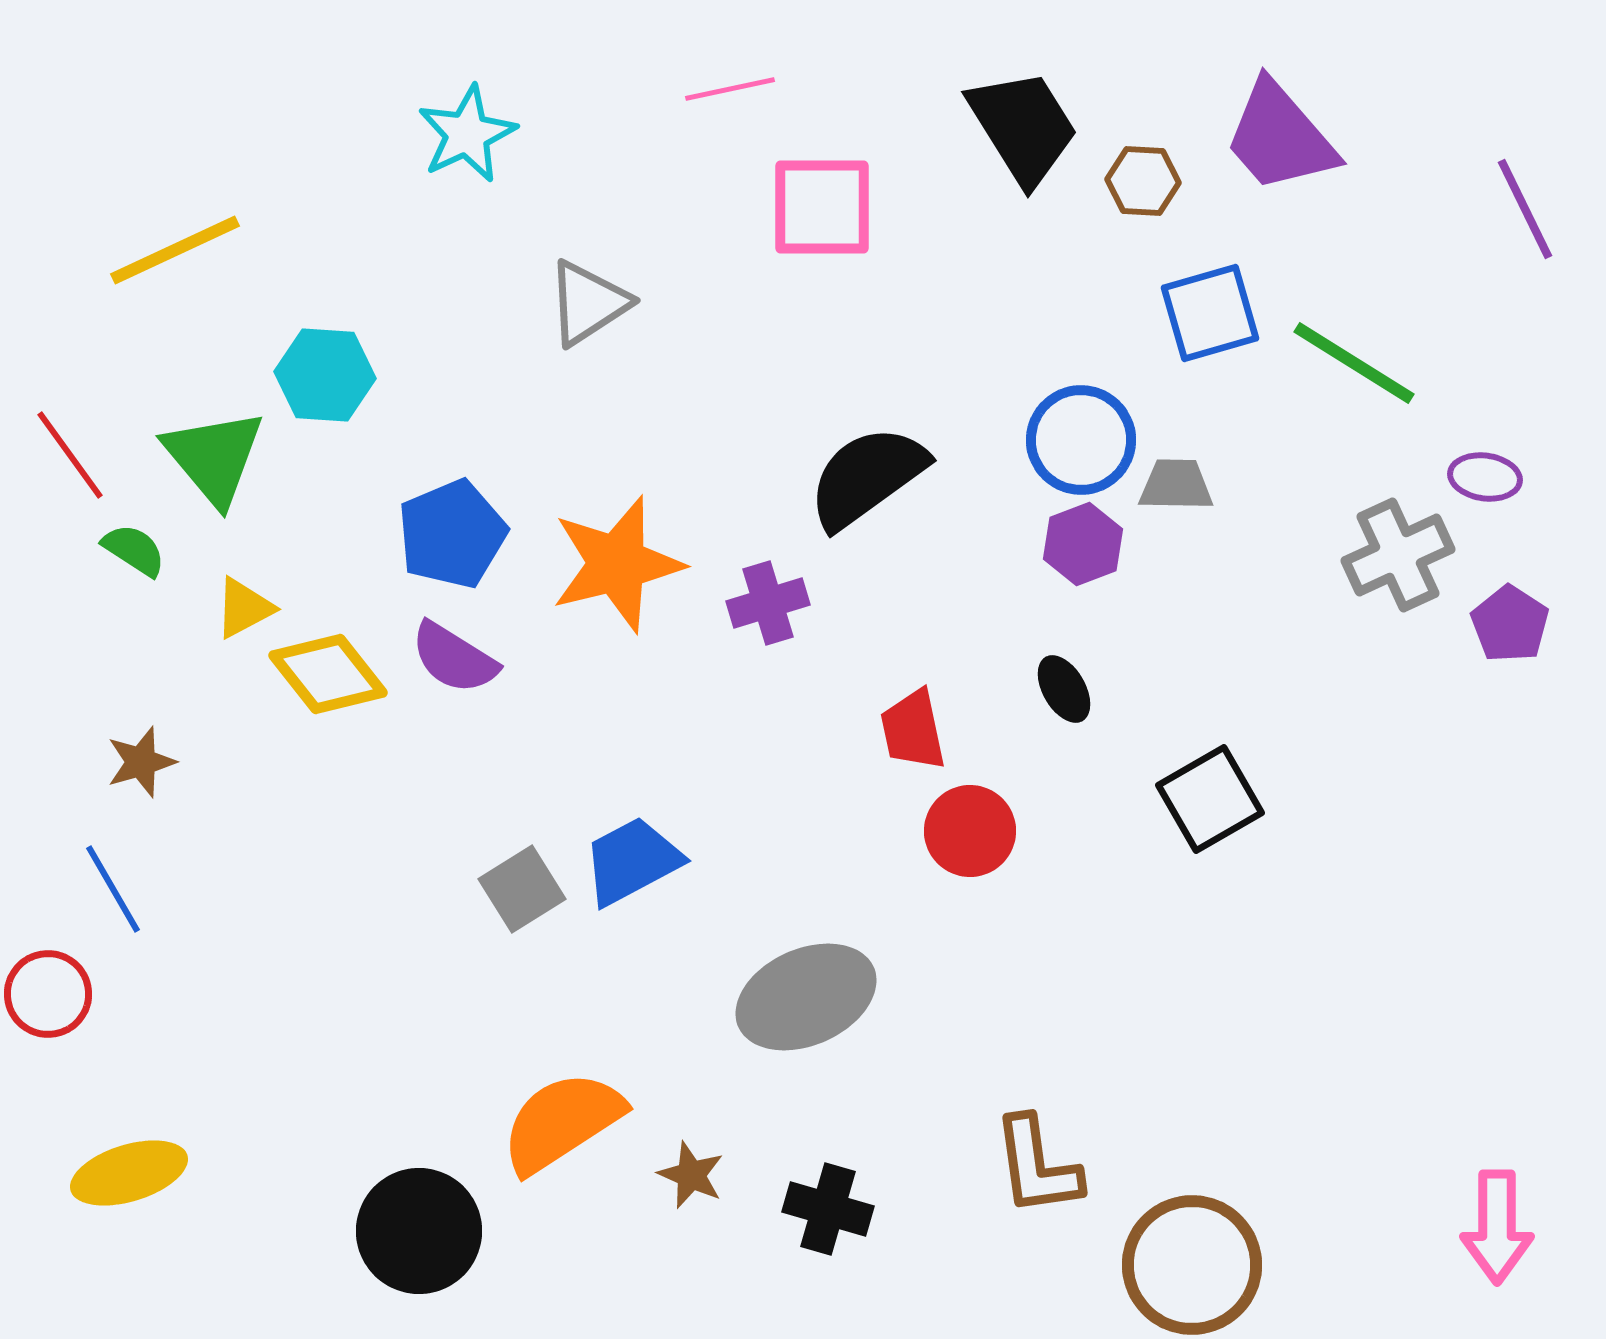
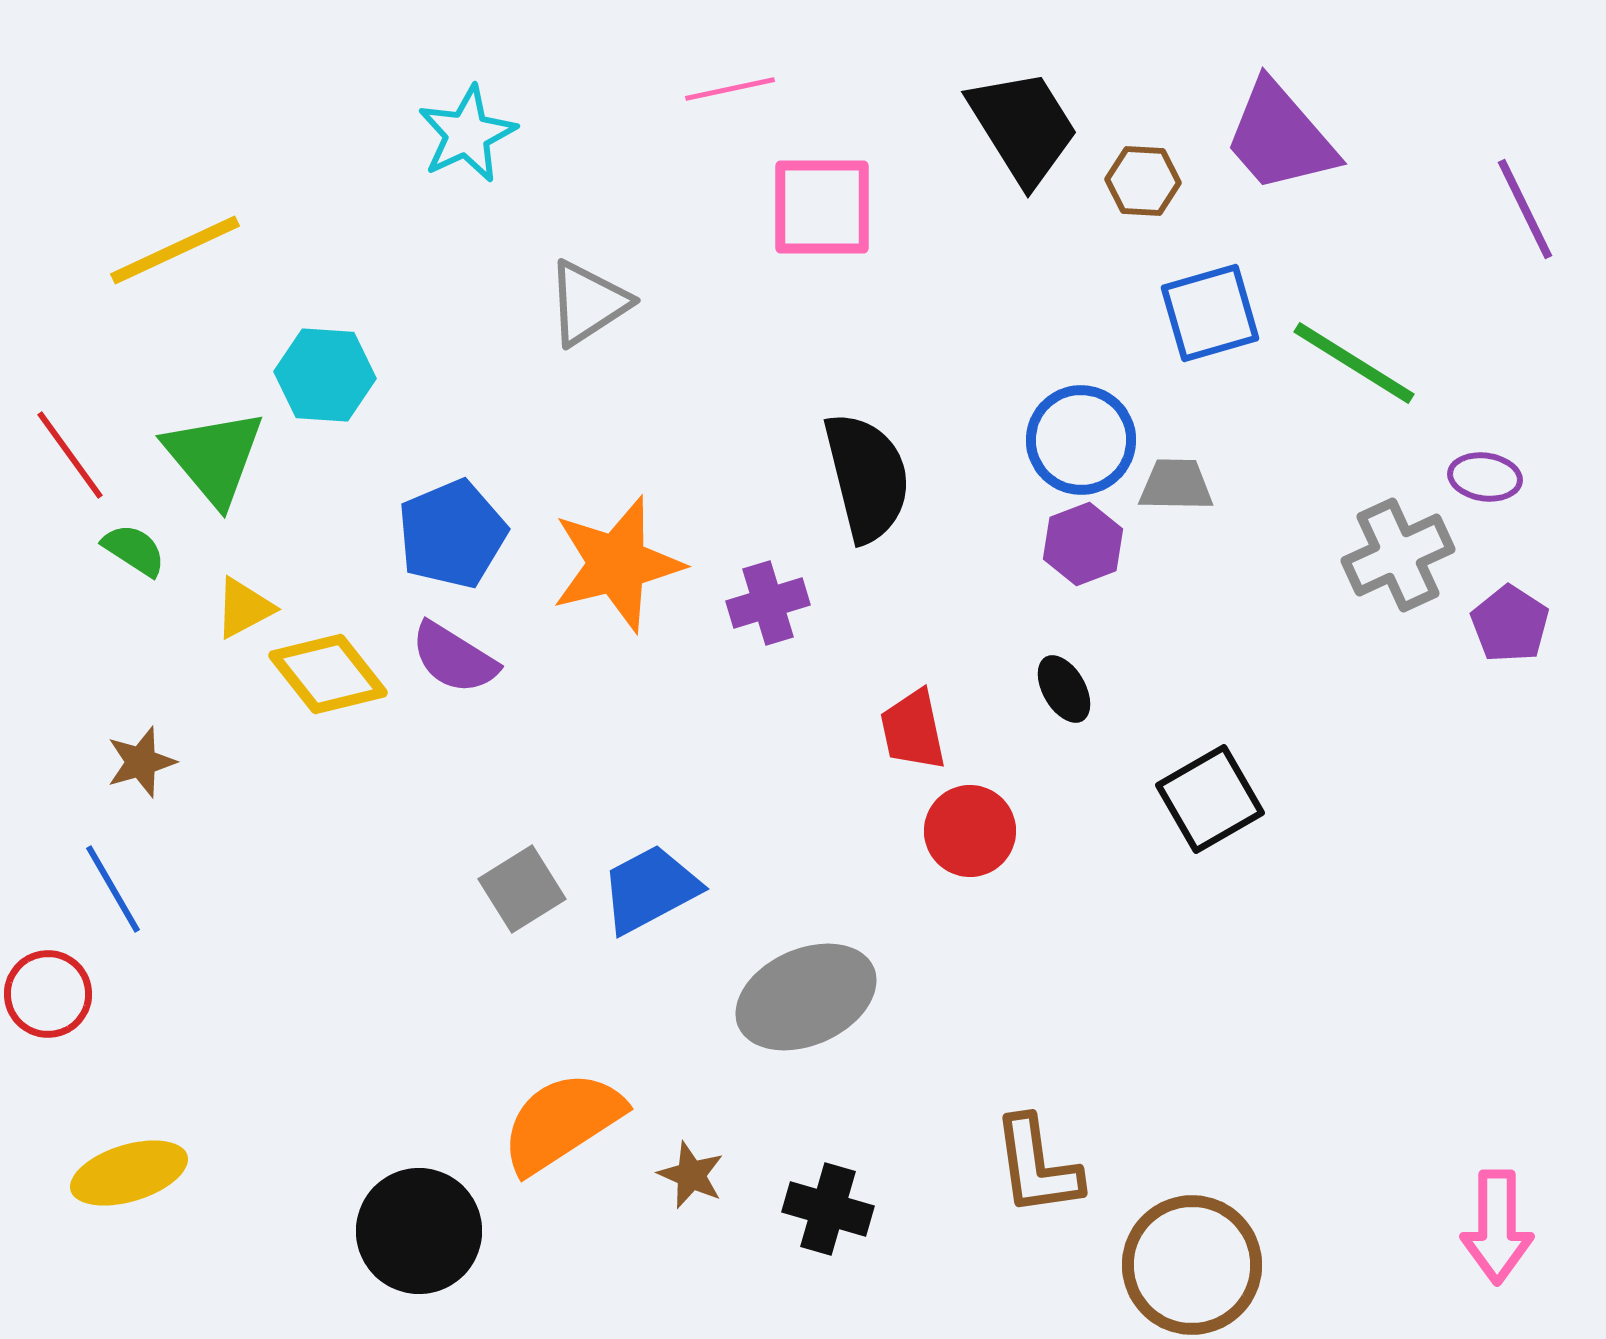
black semicircle at (867, 477): rotated 112 degrees clockwise
blue trapezoid at (632, 861): moved 18 px right, 28 px down
